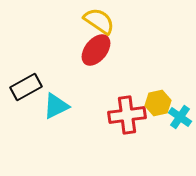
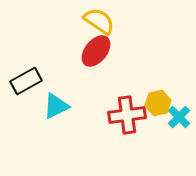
red ellipse: moved 1 px down
black rectangle: moved 6 px up
cyan cross: moved 1 px left; rotated 10 degrees clockwise
